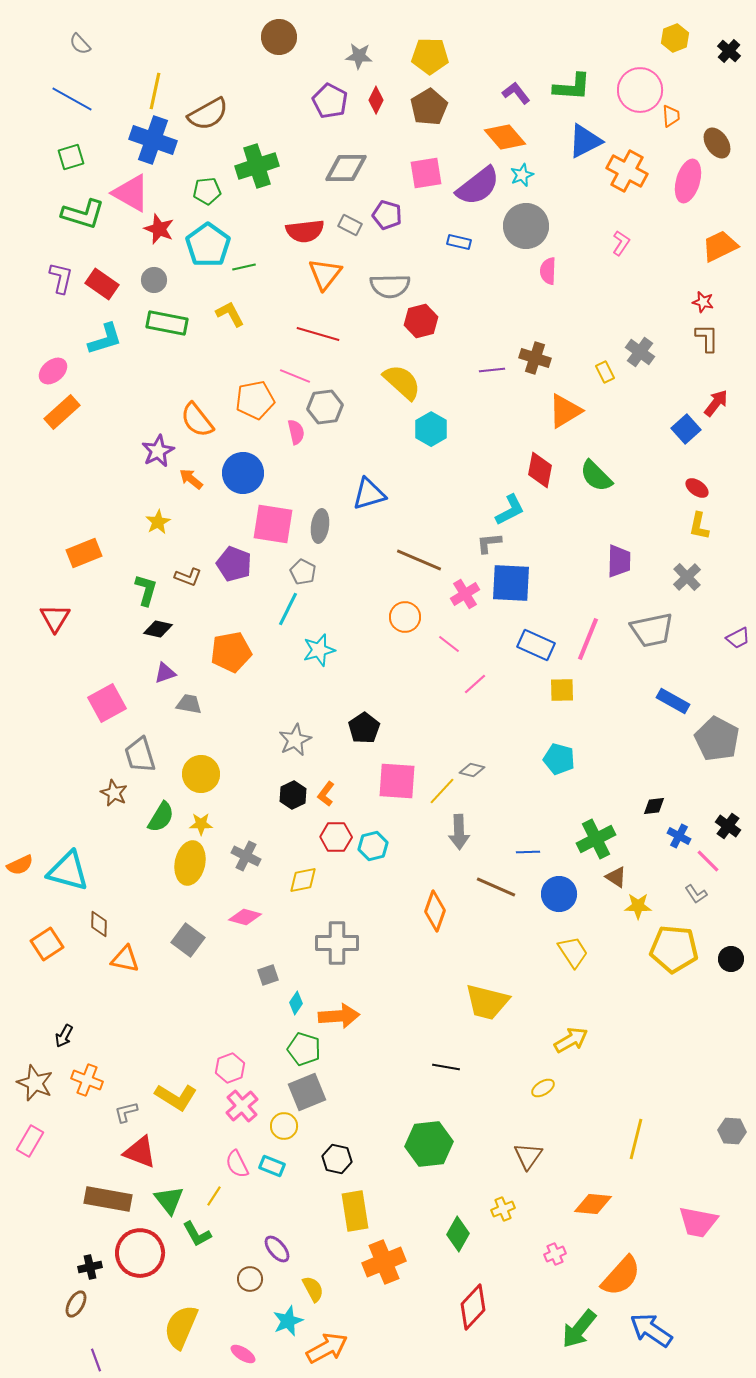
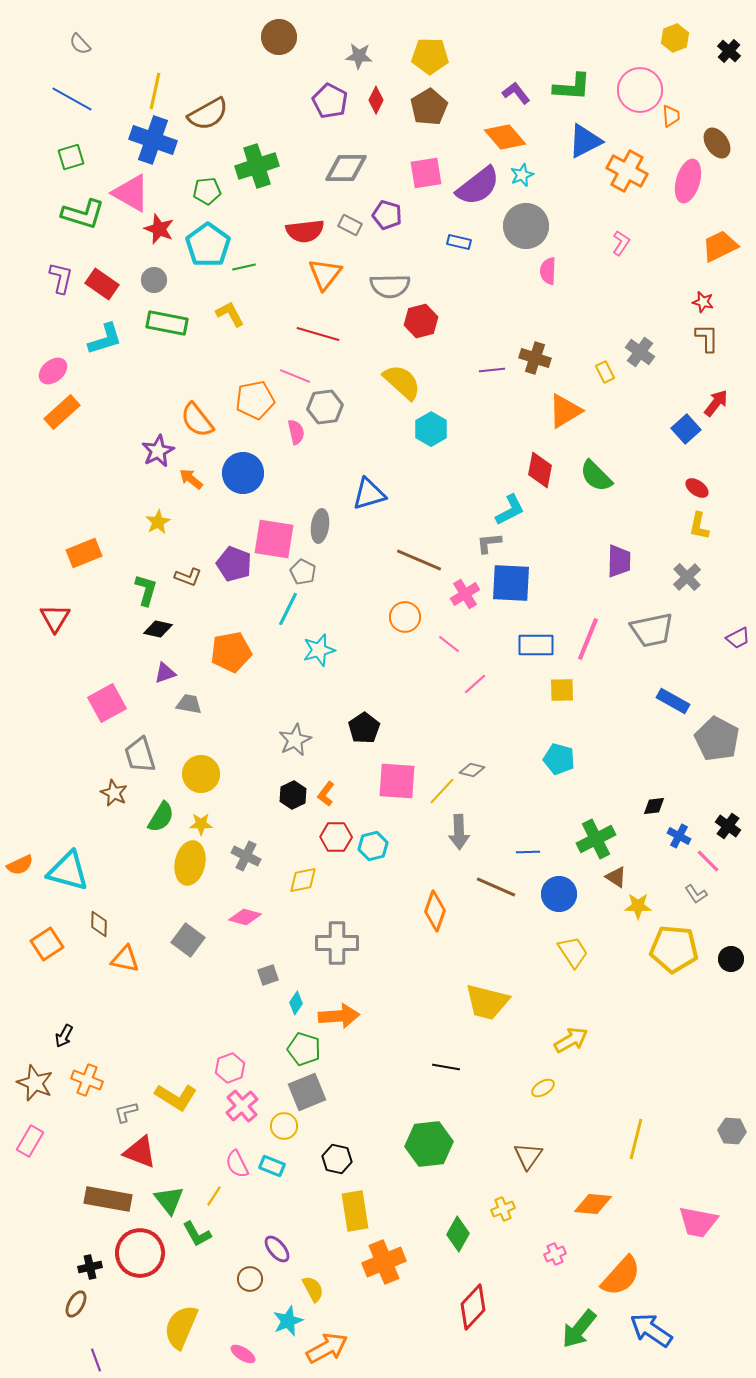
pink square at (273, 524): moved 1 px right, 15 px down
blue rectangle at (536, 645): rotated 24 degrees counterclockwise
